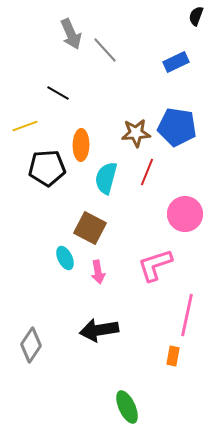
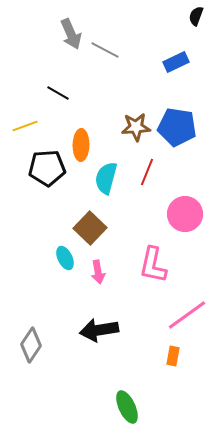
gray line: rotated 20 degrees counterclockwise
brown star: moved 6 px up
brown square: rotated 16 degrees clockwise
pink L-shape: moved 2 px left; rotated 60 degrees counterclockwise
pink line: rotated 42 degrees clockwise
